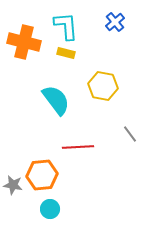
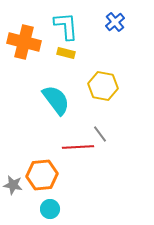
gray line: moved 30 px left
